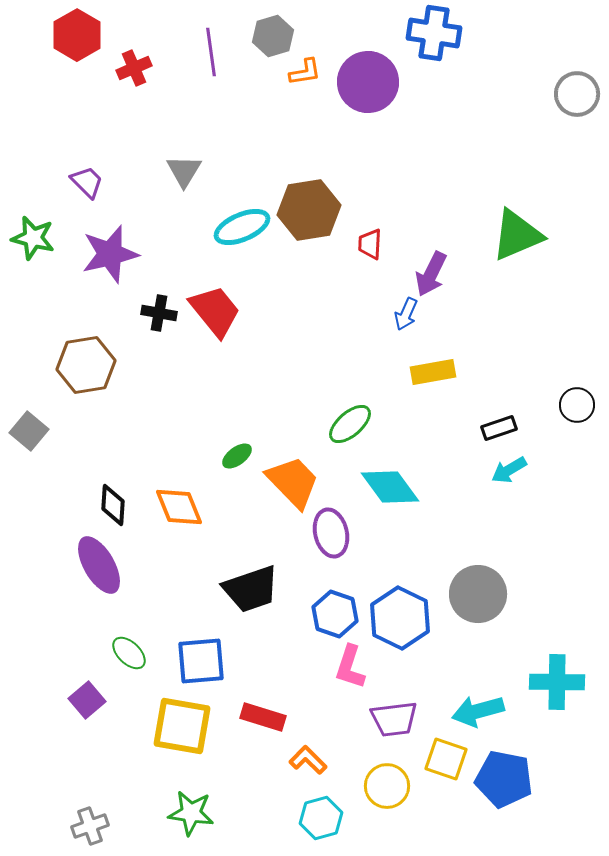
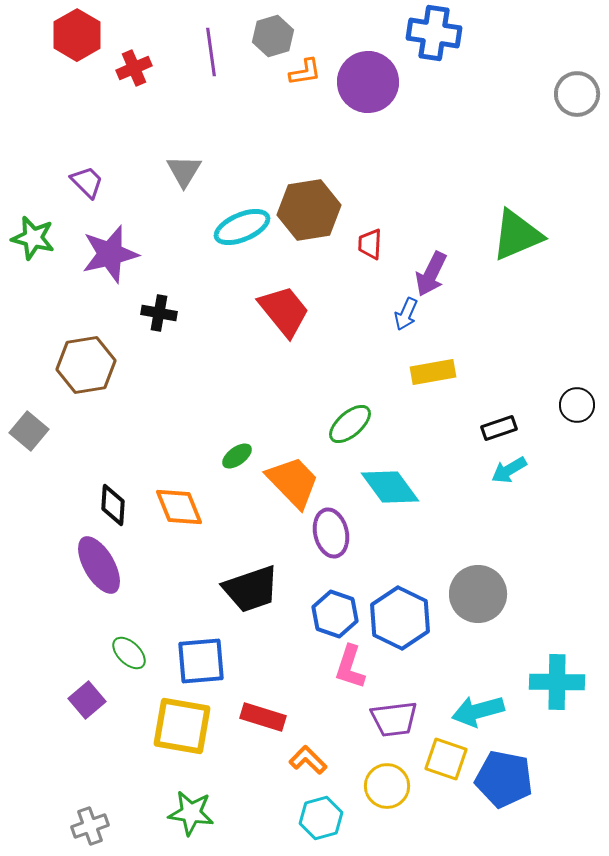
red trapezoid at (215, 311): moved 69 px right
